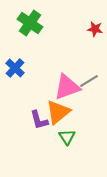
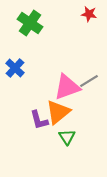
red star: moved 6 px left, 15 px up
